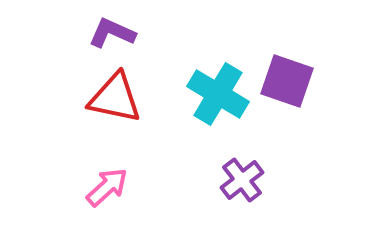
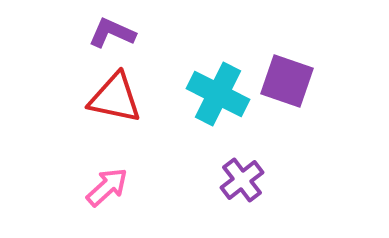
cyan cross: rotated 4 degrees counterclockwise
